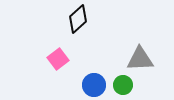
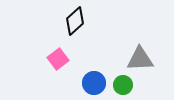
black diamond: moved 3 px left, 2 px down
blue circle: moved 2 px up
